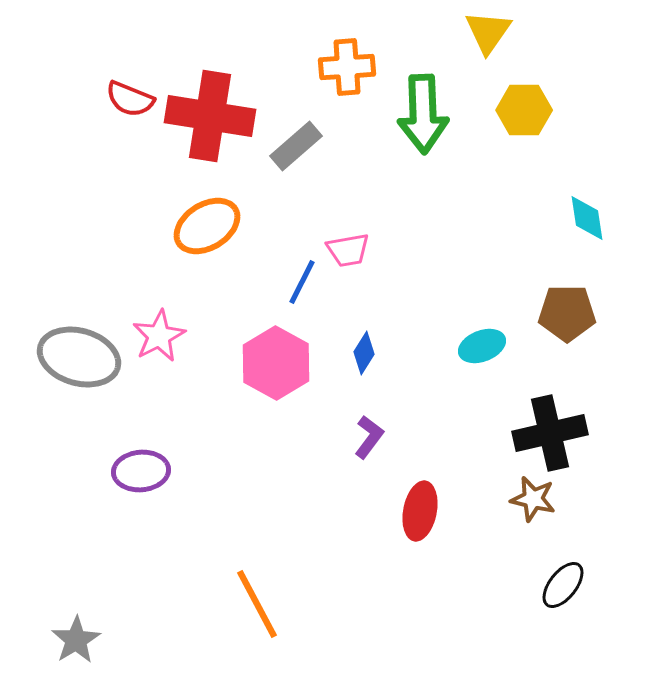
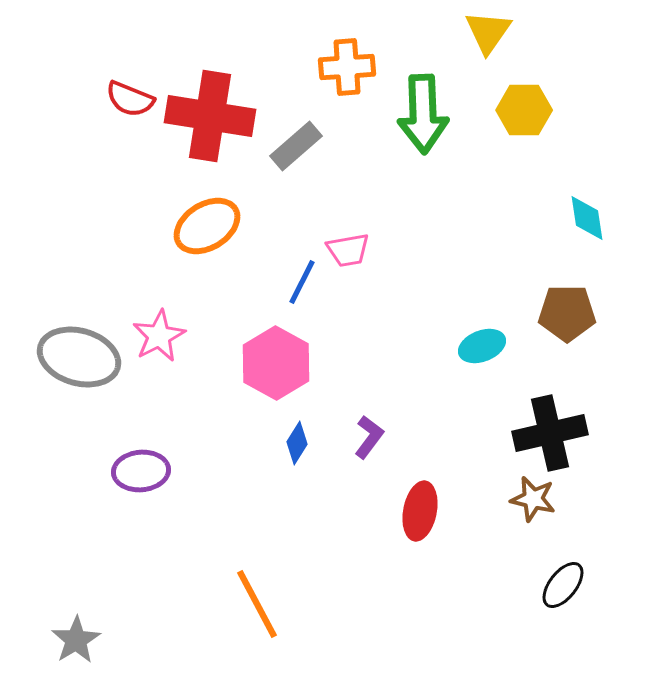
blue diamond: moved 67 px left, 90 px down
